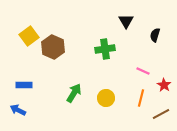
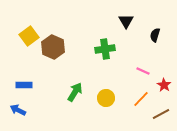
green arrow: moved 1 px right, 1 px up
orange line: moved 1 px down; rotated 30 degrees clockwise
